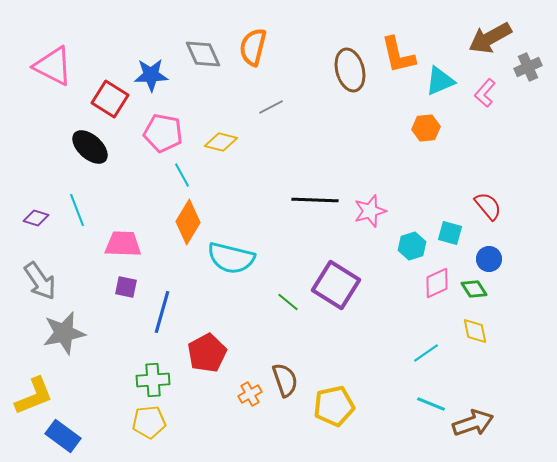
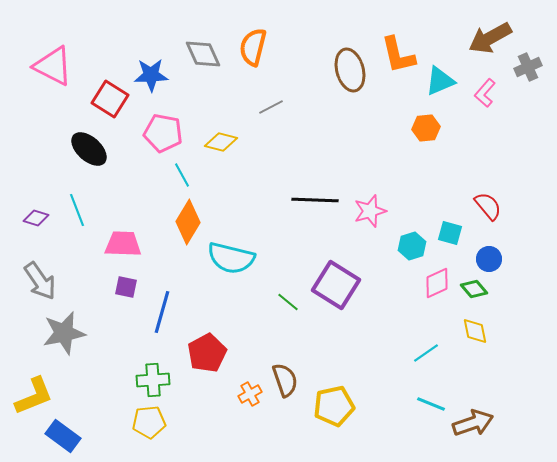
black ellipse at (90, 147): moved 1 px left, 2 px down
green diamond at (474, 289): rotated 8 degrees counterclockwise
